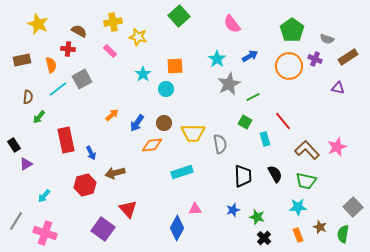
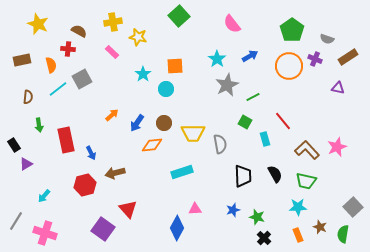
pink rectangle at (110, 51): moved 2 px right, 1 px down
gray star at (229, 84): moved 2 px left, 1 px down
green arrow at (39, 117): moved 8 px down; rotated 48 degrees counterclockwise
